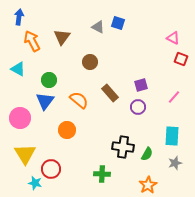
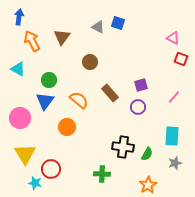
orange circle: moved 3 px up
